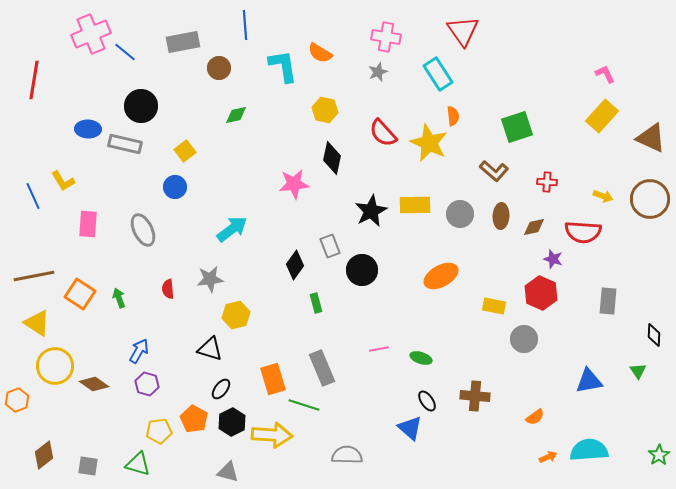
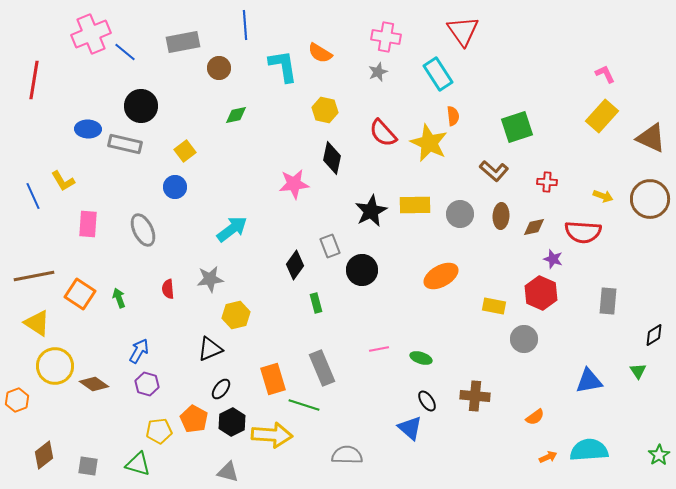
black diamond at (654, 335): rotated 55 degrees clockwise
black triangle at (210, 349): rotated 40 degrees counterclockwise
